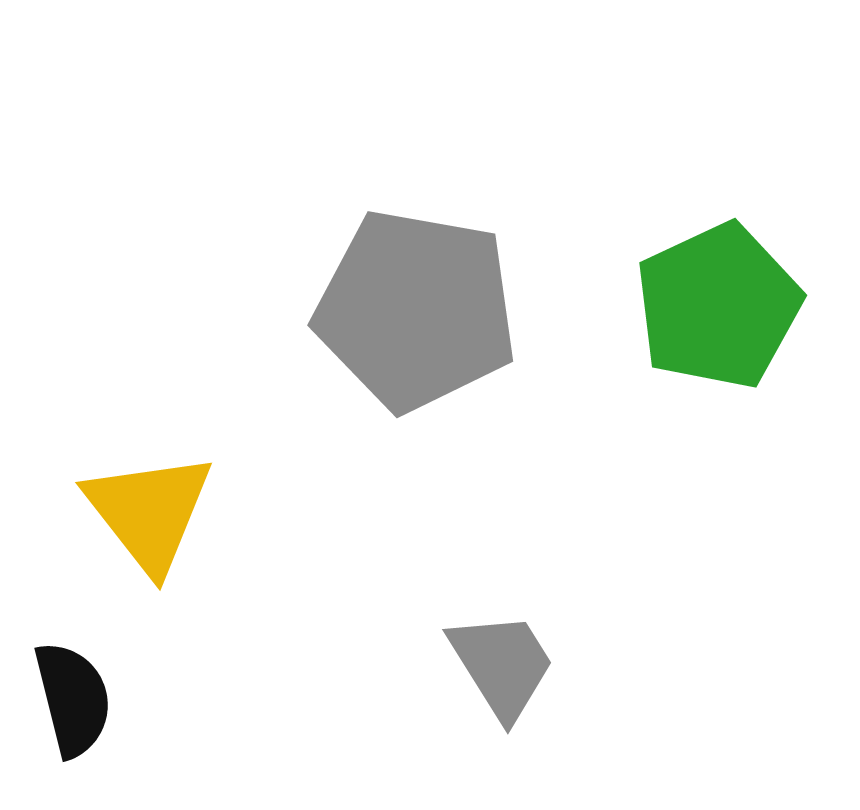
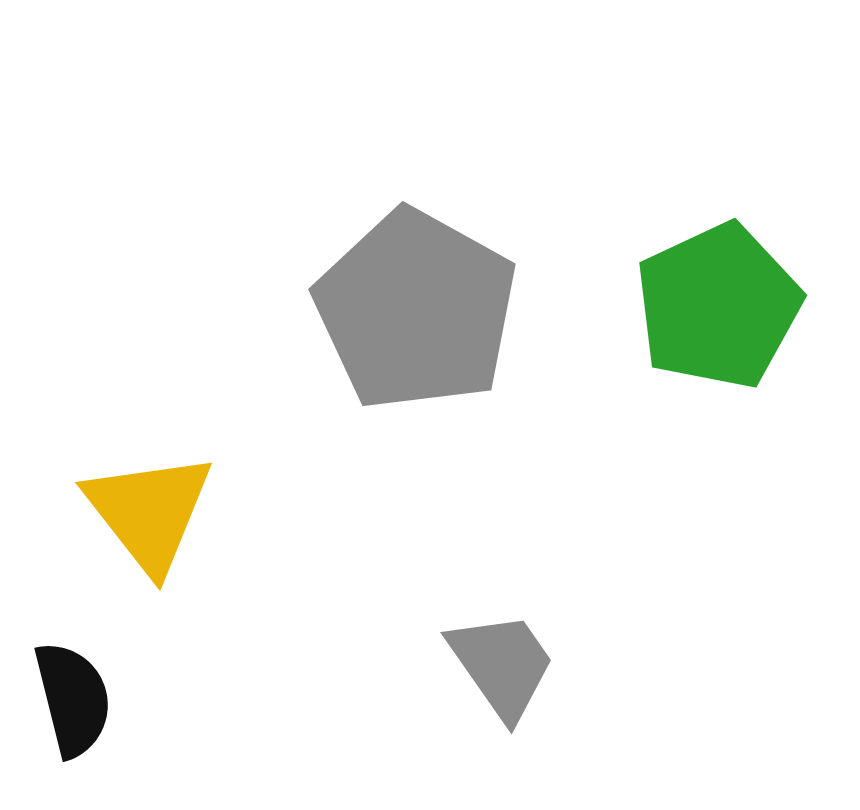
gray pentagon: rotated 19 degrees clockwise
gray trapezoid: rotated 3 degrees counterclockwise
